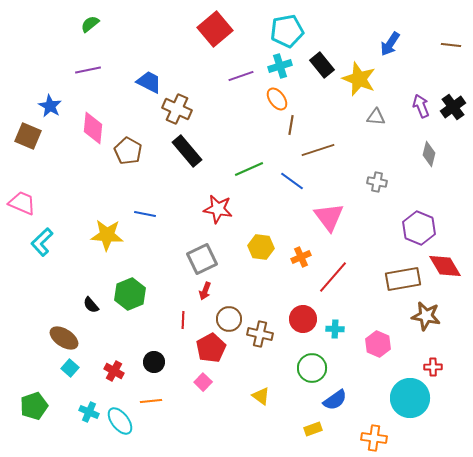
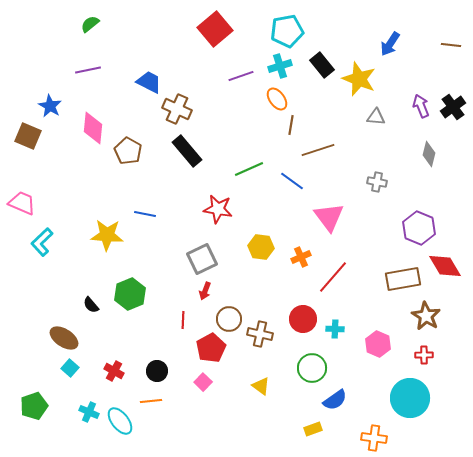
brown star at (426, 316): rotated 20 degrees clockwise
black circle at (154, 362): moved 3 px right, 9 px down
red cross at (433, 367): moved 9 px left, 12 px up
yellow triangle at (261, 396): moved 10 px up
